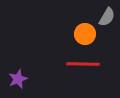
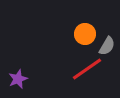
gray semicircle: moved 29 px down
red line: moved 4 px right, 5 px down; rotated 36 degrees counterclockwise
